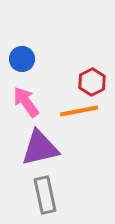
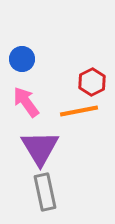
purple triangle: rotated 48 degrees counterclockwise
gray rectangle: moved 3 px up
